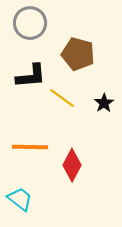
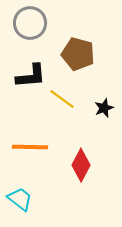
yellow line: moved 1 px down
black star: moved 5 px down; rotated 12 degrees clockwise
red diamond: moved 9 px right
